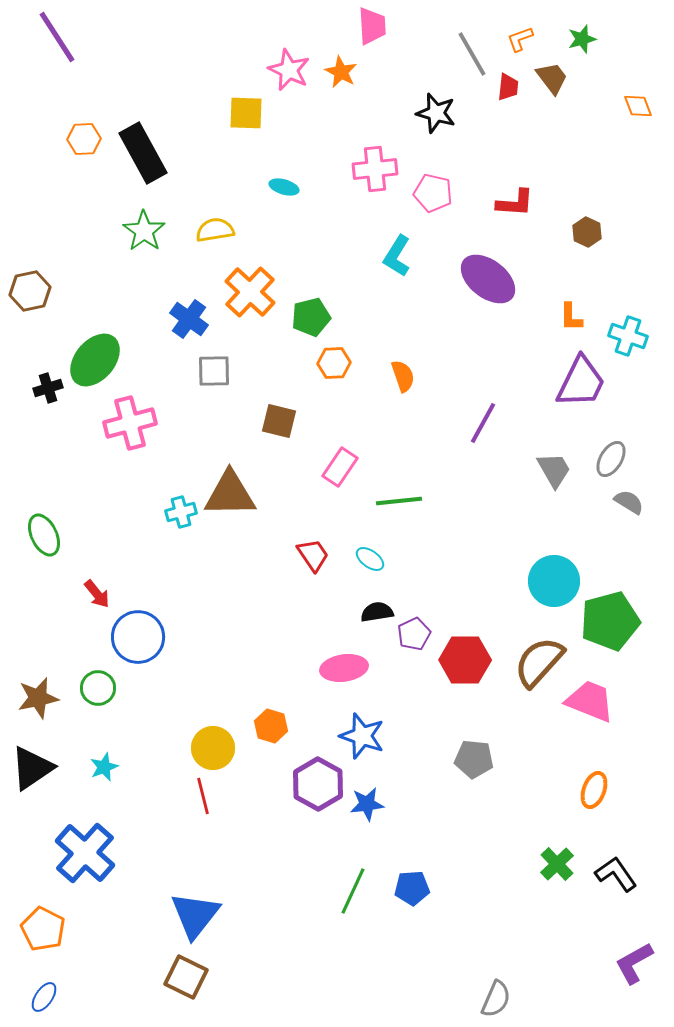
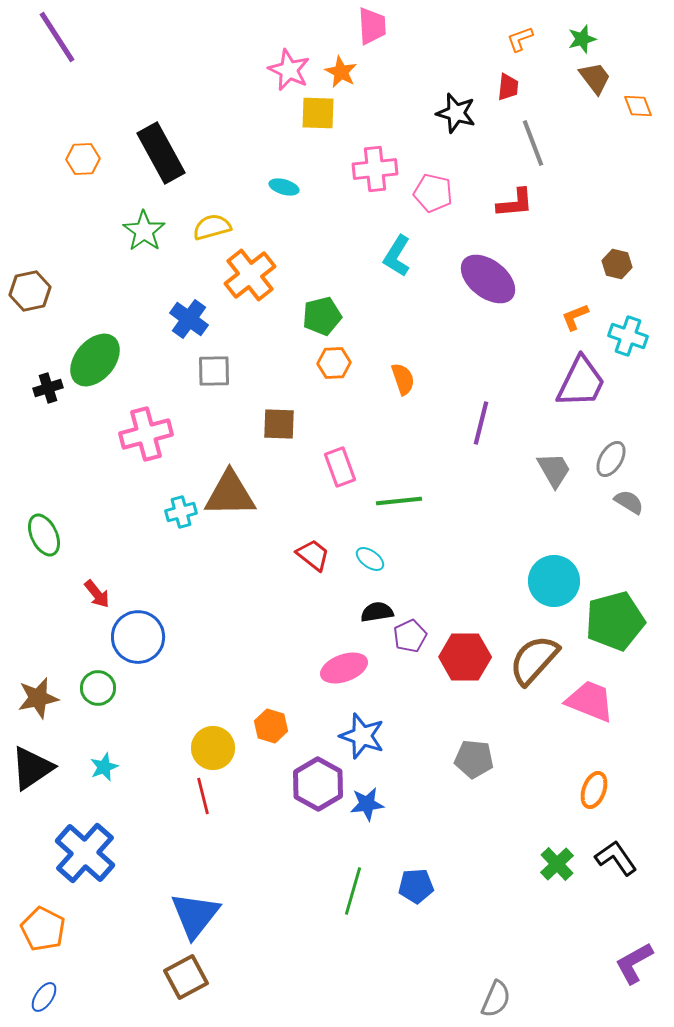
gray line at (472, 54): moved 61 px right, 89 px down; rotated 9 degrees clockwise
brown trapezoid at (552, 78): moved 43 px right
yellow square at (246, 113): moved 72 px right
black star at (436, 113): moved 20 px right
orange hexagon at (84, 139): moved 1 px left, 20 px down
black rectangle at (143, 153): moved 18 px right
red L-shape at (515, 203): rotated 9 degrees counterclockwise
yellow semicircle at (215, 230): moved 3 px left, 3 px up; rotated 6 degrees counterclockwise
brown hexagon at (587, 232): moved 30 px right, 32 px down; rotated 12 degrees counterclockwise
orange cross at (250, 292): moved 17 px up; rotated 9 degrees clockwise
green pentagon at (311, 317): moved 11 px right, 1 px up
orange L-shape at (571, 317): moved 4 px right; rotated 68 degrees clockwise
orange semicircle at (403, 376): moved 3 px down
brown square at (279, 421): moved 3 px down; rotated 12 degrees counterclockwise
pink cross at (130, 423): moved 16 px right, 11 px down
purple line at (483, 423): moved 2 px left; rotated 15 degrees counterclockwise
pink rectangle at (340, 467): rotated 54 degrees counterclockwise
red trapezoid at (313, 555): rotated 18 degrees counterclockwise
green pentagon at (610, 621): moved 5 px right
purple pentagon at (414, 634): moved 4 px left, 2 px down
red hexagon at (465, 660): moved 3 px up
brown semicircle at (539, 662): moved 5 px left, 2 px up
pink ellipse at (344, 668): rotated 12 degrees counterclockwise
black L-shape at (616, 874): moved 16 px up
blue pentagon at (412, 888): moved 4 px right, 2 px up
green line at (353, 891): rotated 9 degrees counterclockwise
brown square at (186, 977): rotated 36 degrees clockwise
